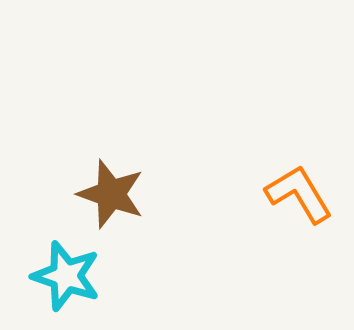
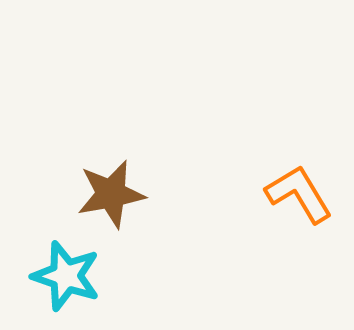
brown star: rotated 30 degrees counterclockwise
